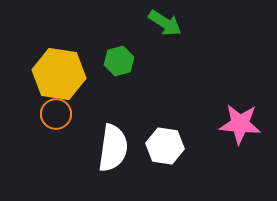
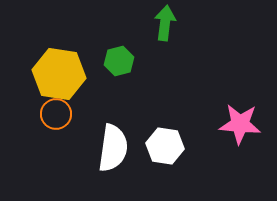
green arrow: rotated 116 degrees counterclockwise
